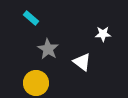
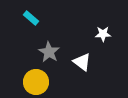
gray star: moved 1 px right, 3 px down
yellow circle: moved 1 px up
